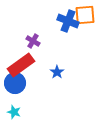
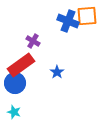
orange square: moved 2 px right, 1 px down
